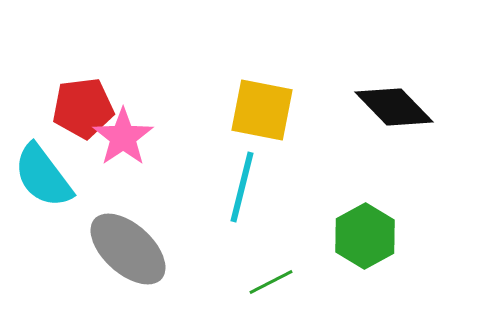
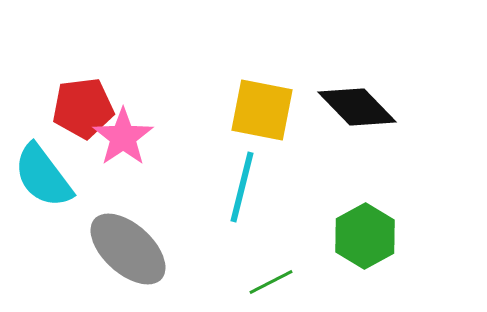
black diamond: moved 37 px left
